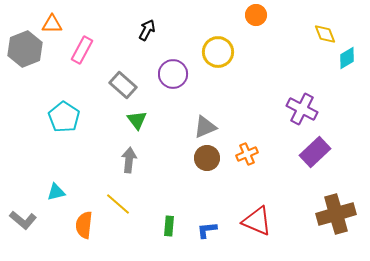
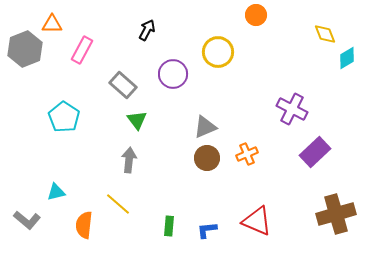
purple cross: moved 10 px left
gray L-shape: moved 4 px right
